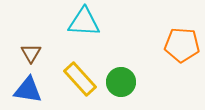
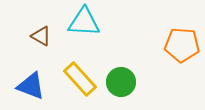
brown triangle: moved 10 px right, 17 px up; rotated 30 degrees counterclockwise
blue triangle: moved 3 px right, 4 px up; rotated 12 degrees clockwise
